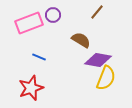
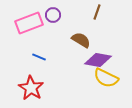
brown line: rotated 21 degrees counterclockwise
yellow semicircle: rotated 95 degrees clockwise
red star: rotated 20 degrees counterclockwise
